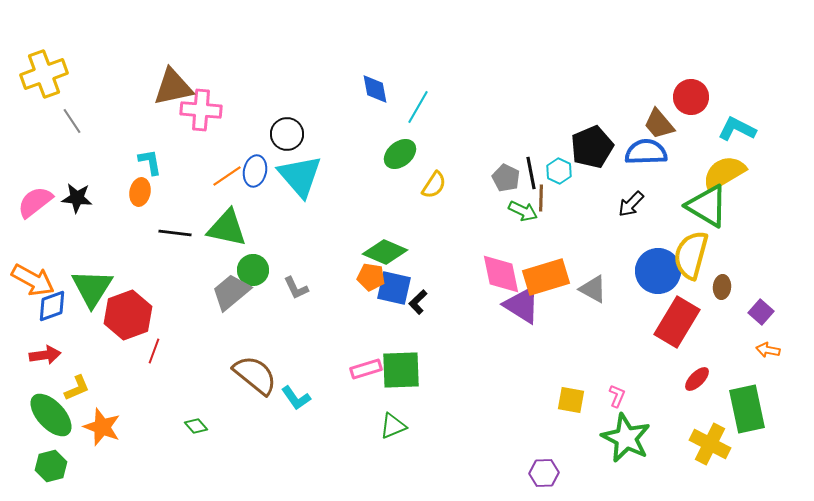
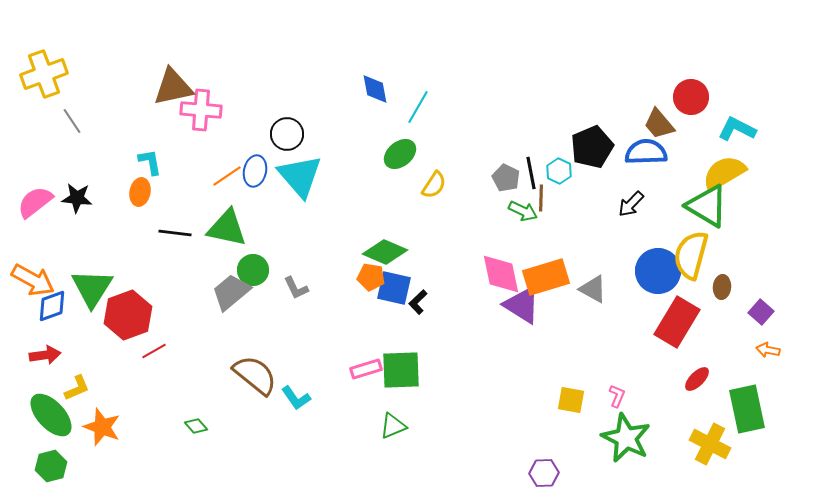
red line at (154, 351): rotated 40 degrees clockwise
